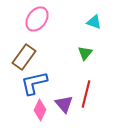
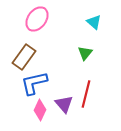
cyan triangle: rotated 21 degrees clockwise
